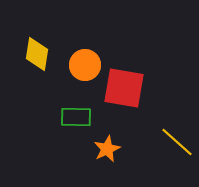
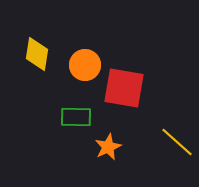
orange star: moved 1 px right, 2 px up
